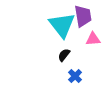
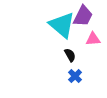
purple trapezoid: rotated 35 degrees clockwise
cyan triangle: rotated 12 degrees counterclockwise
black semicircle: moved 6 px right; rotated 112 degrees clockwise
